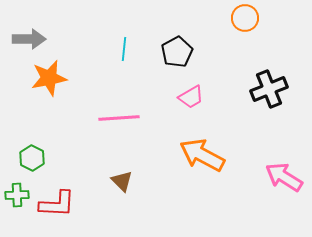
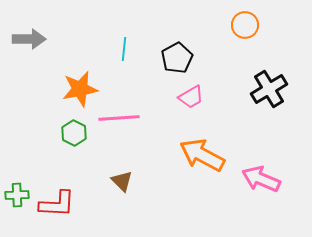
orange circle: moved 7 px down
black pentagon: moved 6 px down
orange star: moved 31 px right, 11 px down
black cross: rotated 9 degrees counterclockwise
green hexagon: moved 42 px right, 25 px up
pink arrow: moved 23 px left, 2 px down; rotated 9 degrees counterclockwise
